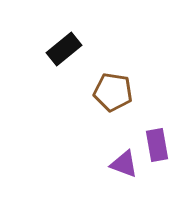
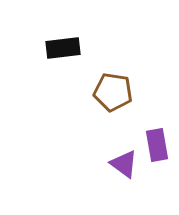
black rectangle: moved 1 px left, 1 px up; rotated 32 degrees clockwise
purple triangle: rotated 16 degrees clockwise
